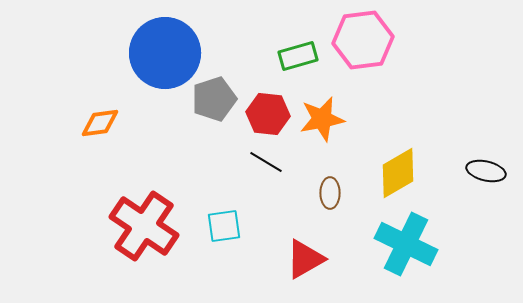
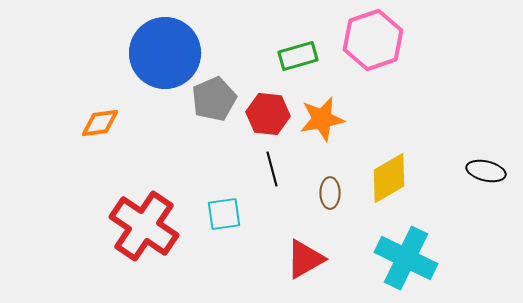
pink hexagon: moved 10 px right; rotated 12 degrees counterclockwise
gray pentagon: rotated 6 degrees counterclockwise
black line: moved 6 px right, 7 px down; rotated 44 degrees clockwise
yellow diamond: moved 9 px left, 5 px down
cyan square: moved 12 px up
cyan cross: moved 14 px down
